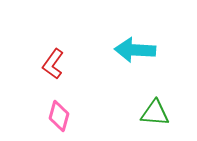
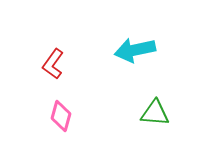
cyan arrow: rotated 15 degrees counterclockwise
pink diamond: moved 2 px right
